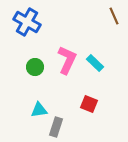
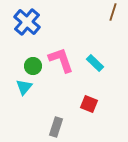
brown line: moved 1 px left, 4 px up; rotated 42 degrees clockwise
blue cross: rotated 12 degrees clockwise
pink L-shape: moved 6 px left; rotated 44 degrees counterclockwise
green circle: moved 2 px left, 1 px up
cyan triangle: moved 15 px left, 23 px up; rotated 42 degrees counterclockwise
